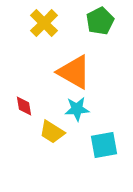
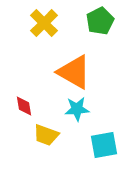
yellow trapezoid: moved 6 px left, 3 px down; rotated 12 degrees counterclockwise
